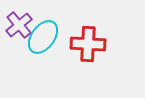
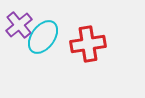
red cross: rotated 12 degrees counterclockwise
